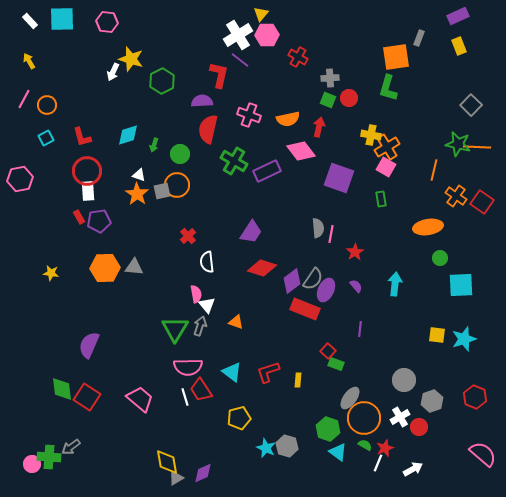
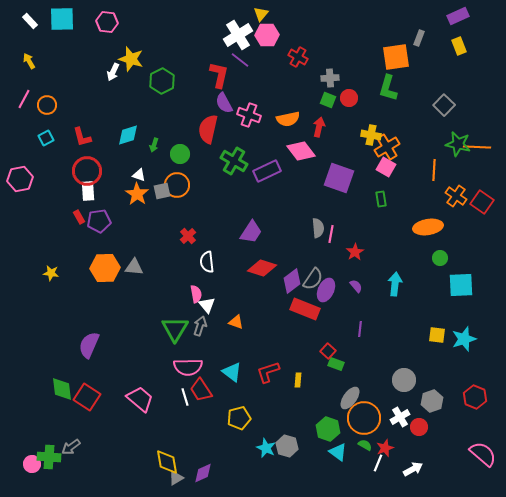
purple semicircle at (202, 101): moved 22 px right, 2 px down; rotated 115 degrees counterclockwise
gray square at (471, 105): moved 27 px left
orange line at (434, 170): rotated 10 degrees counterclockwise
